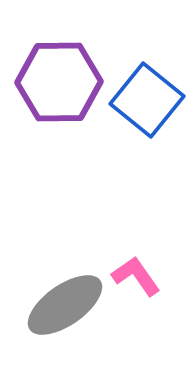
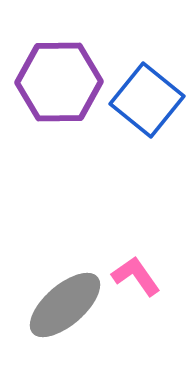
gray ellipse: rotated 6 degrees counterclockwise
